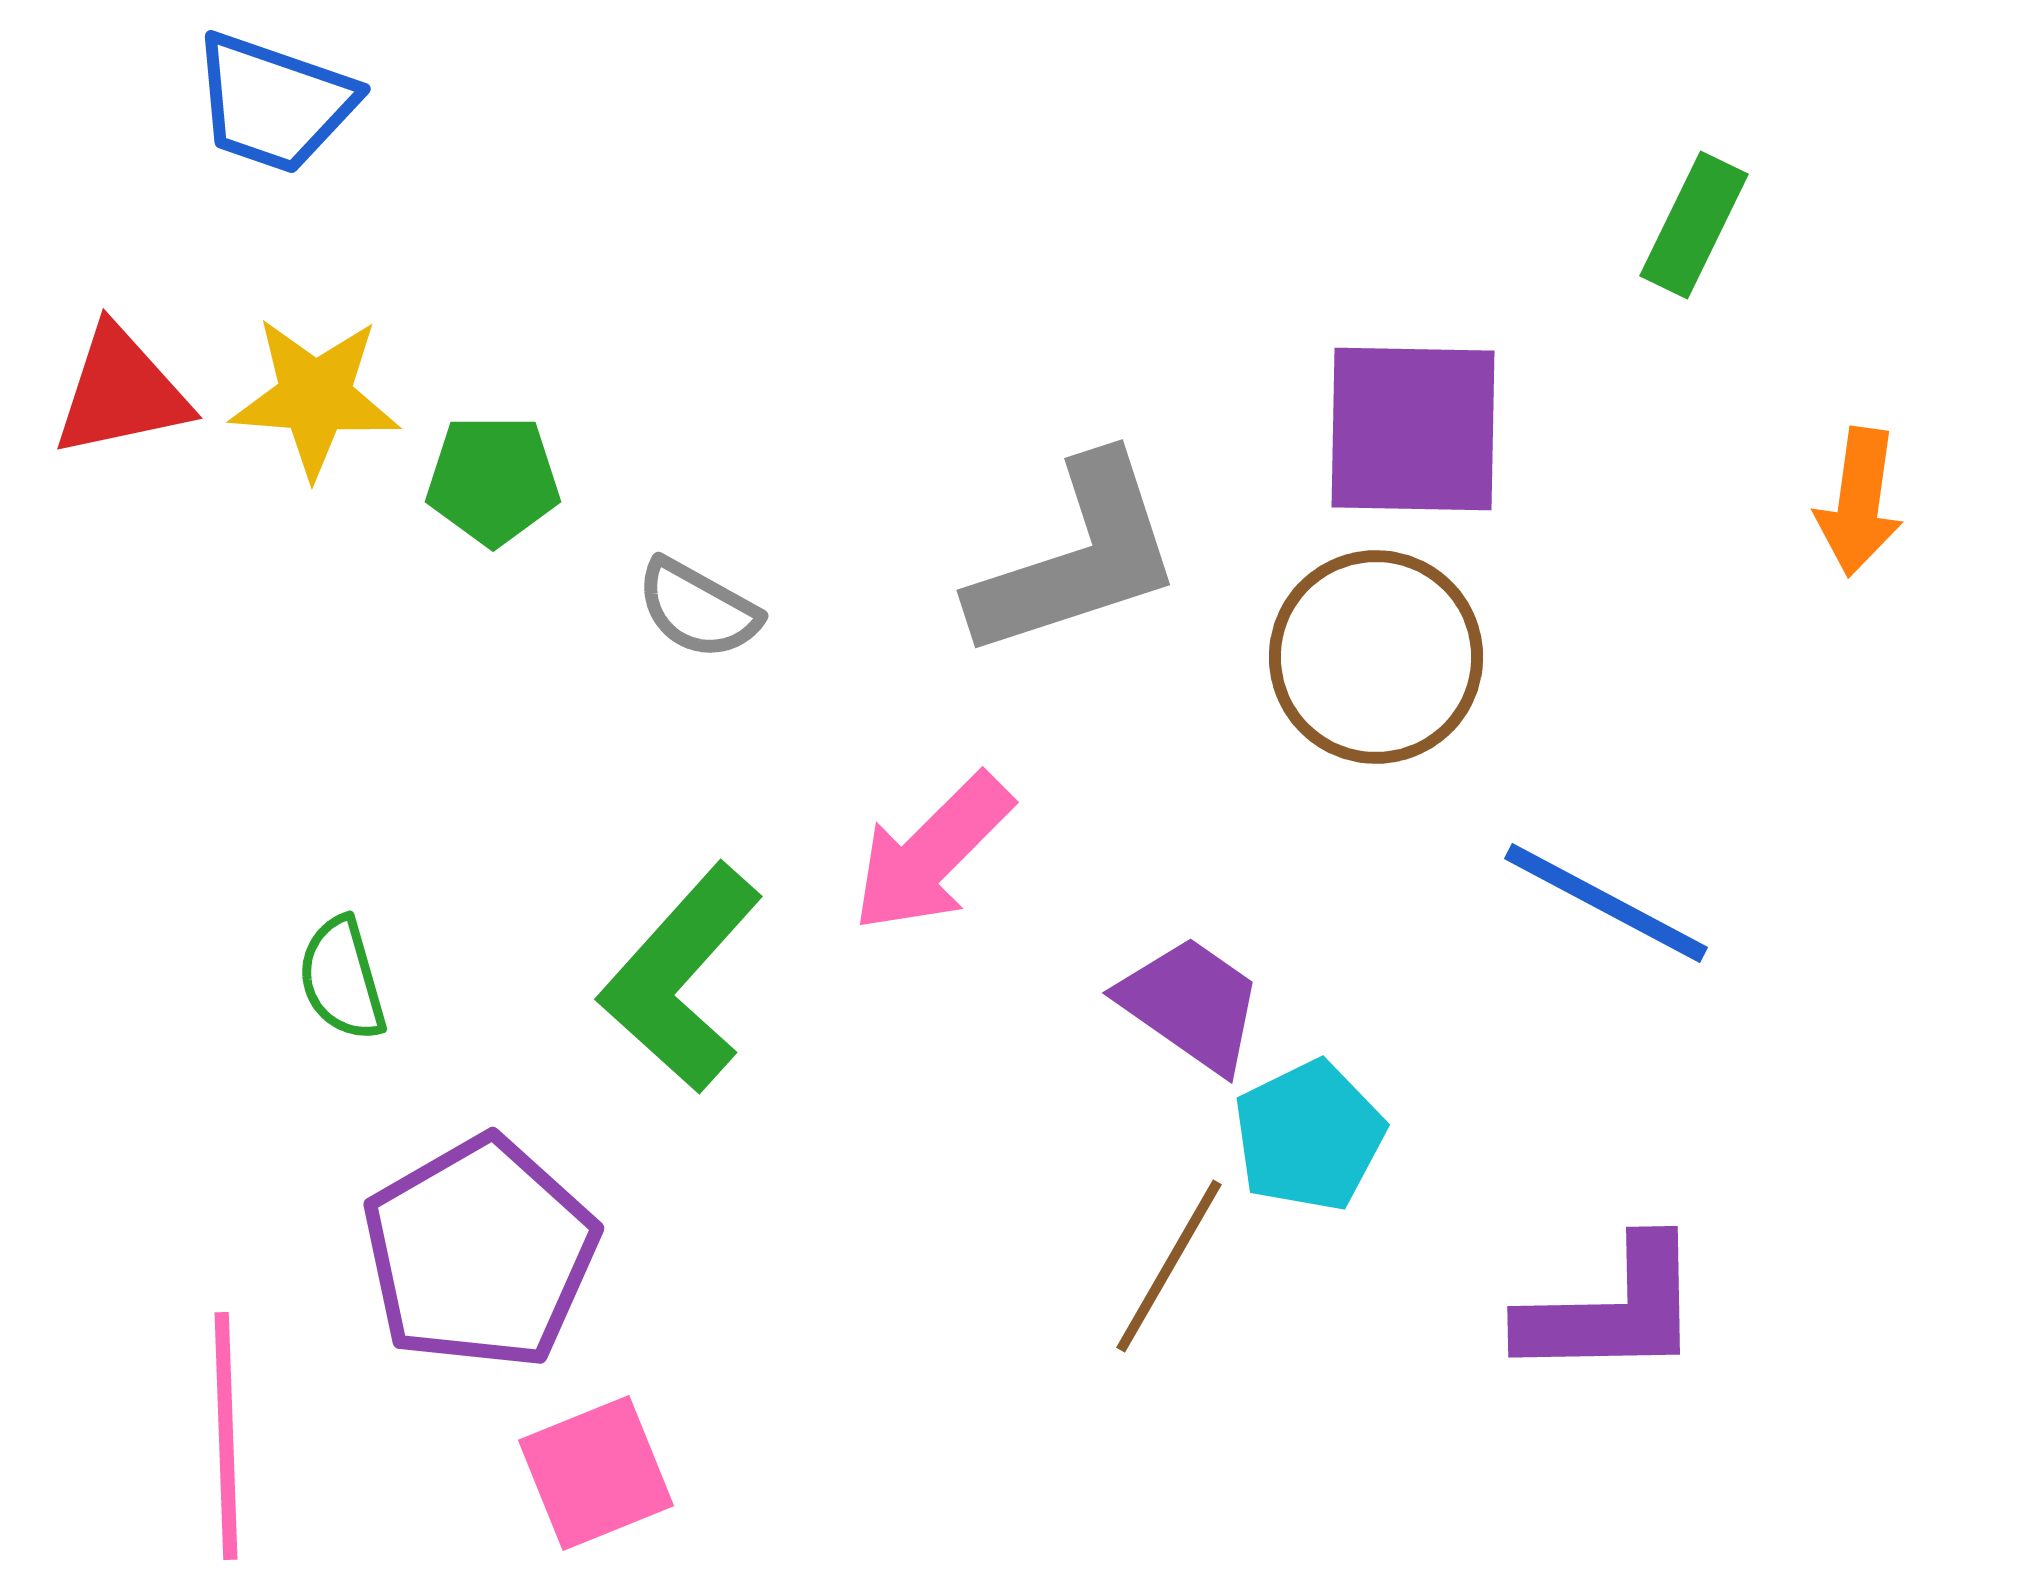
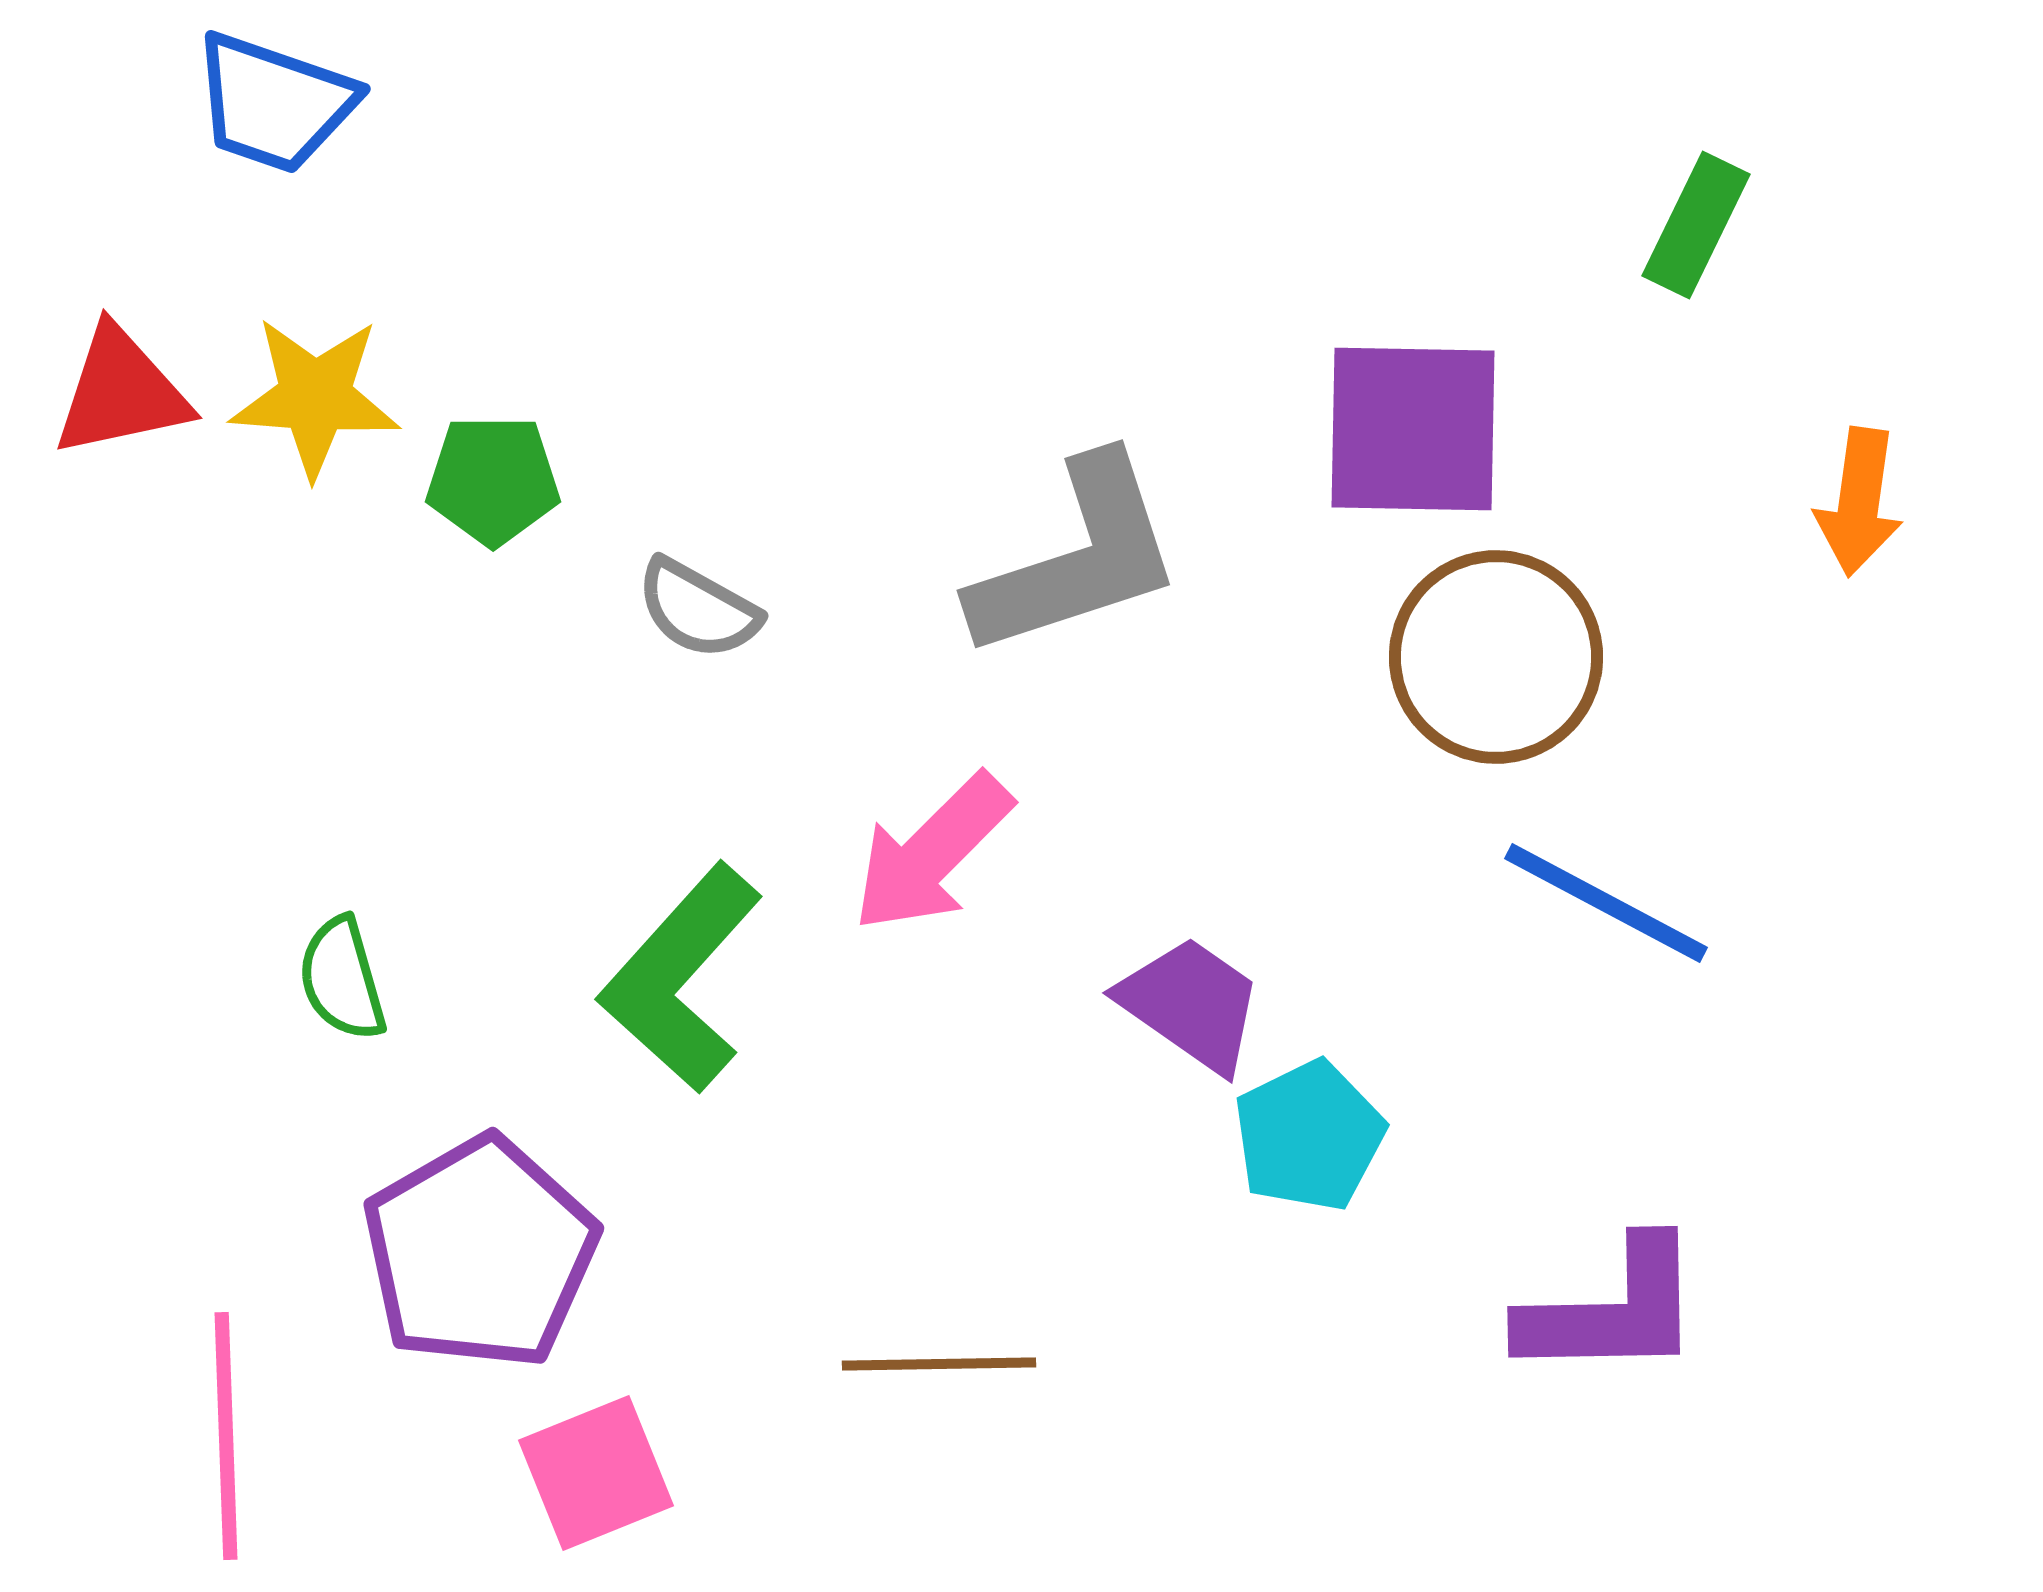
green rectangle: moved 2 px right
brown circle: moved 120 px right
brown line: moved 230 px left, 98 px down; rotated 59 degrees clockwise
